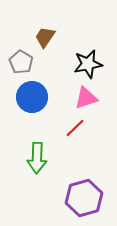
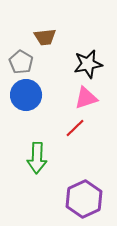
brown trapezoid: rotated 130 degrees counterclockwise
blue circle: moved 6 px left, 2 px up
purple hexagon: moved 1 px down; rotated 9 degrees counterclockwise
